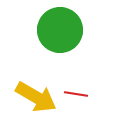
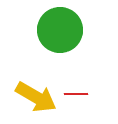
red line: rotated 10 degrees counterclockwise
